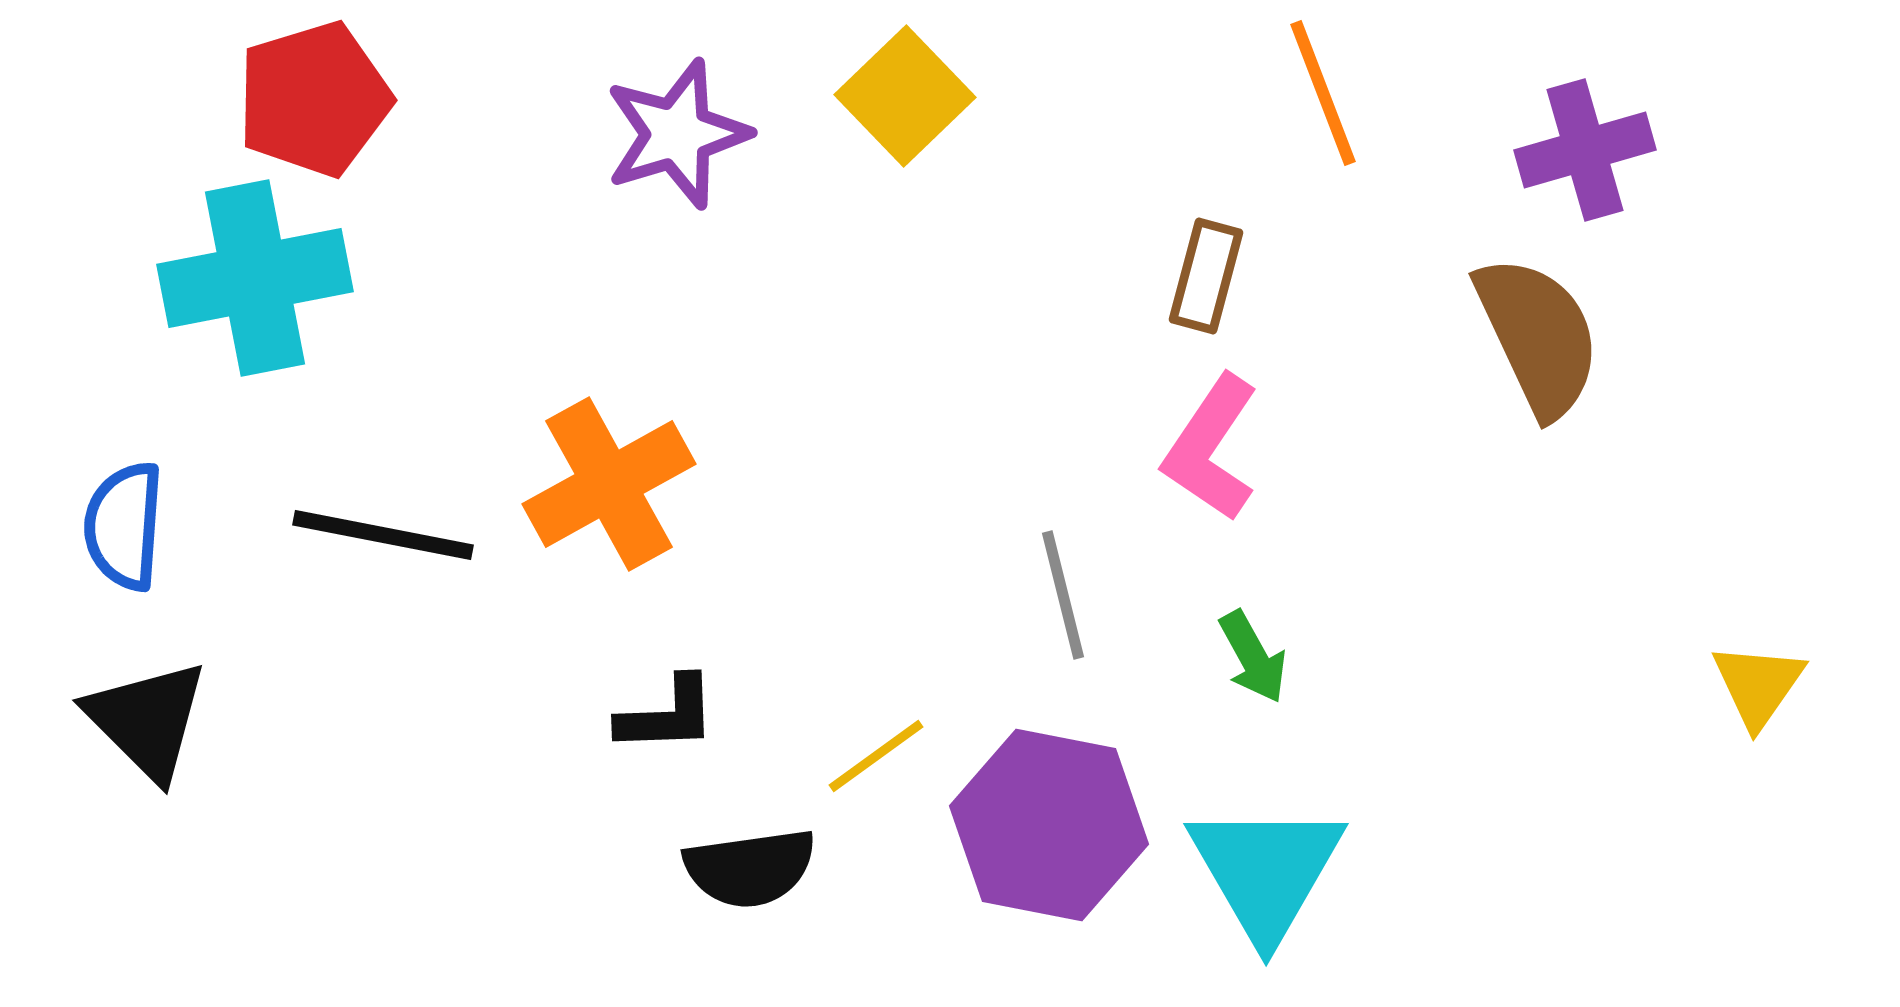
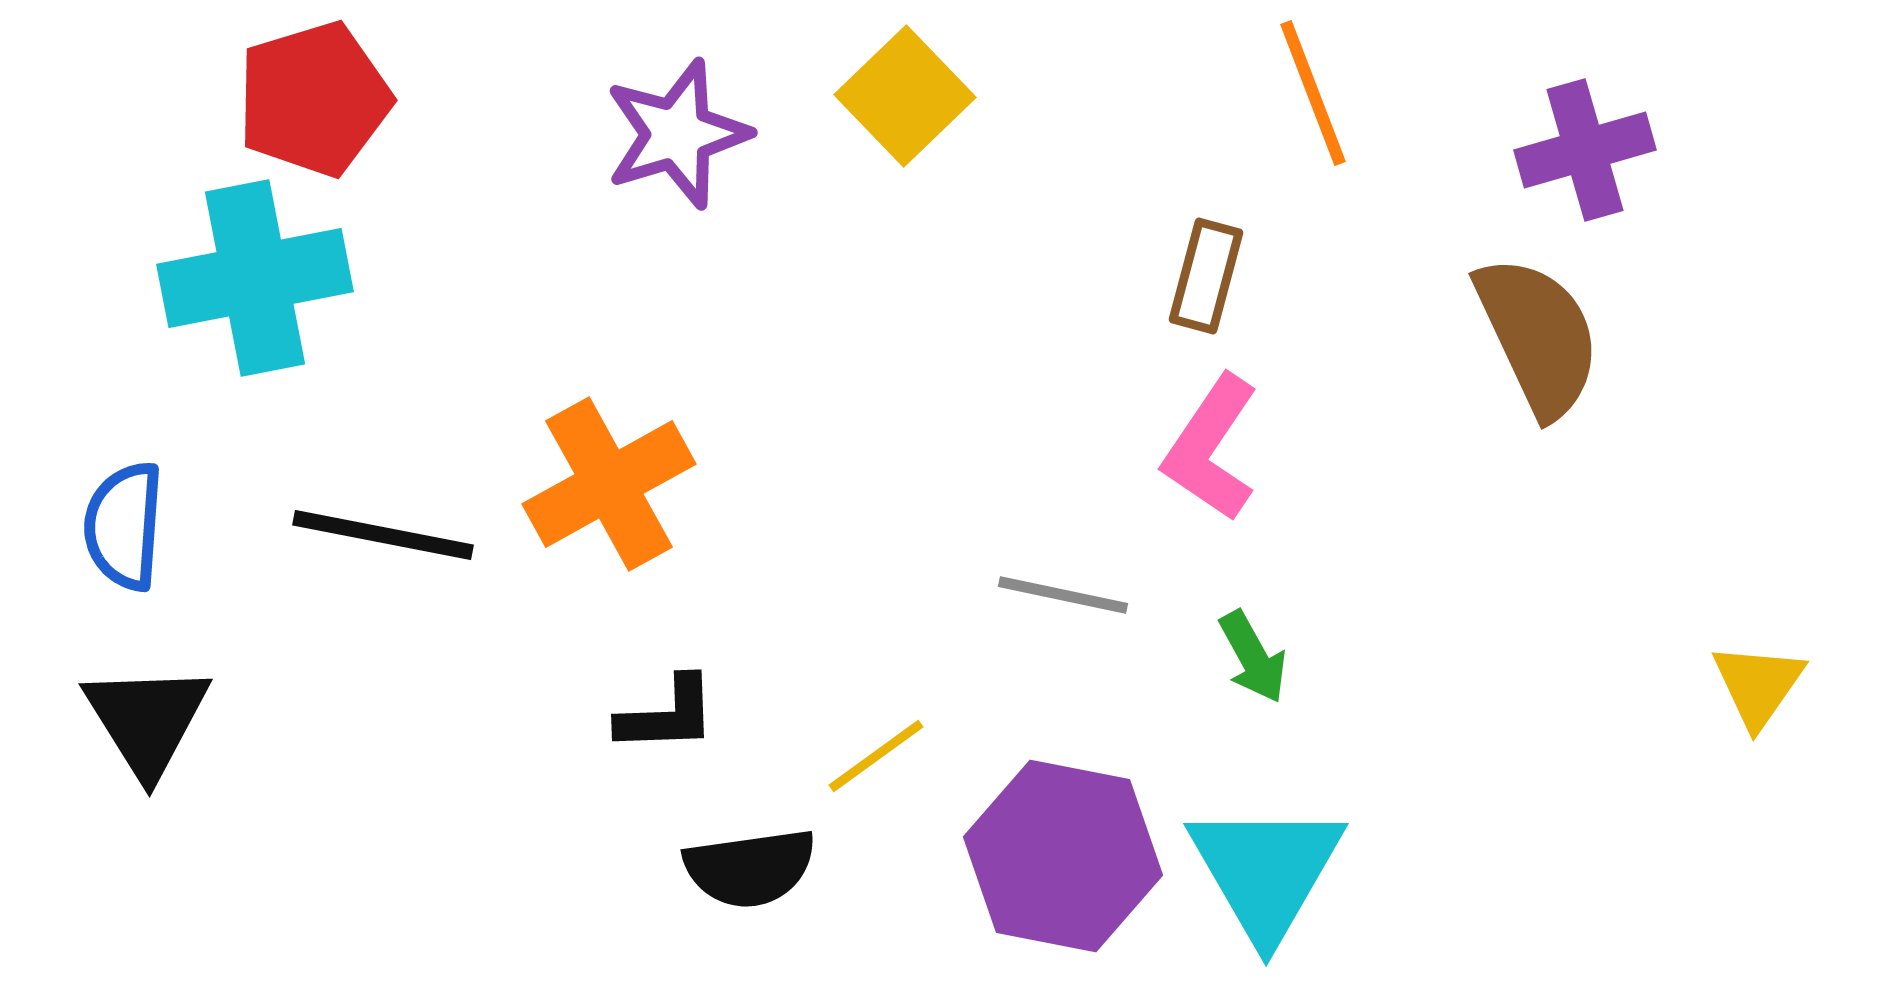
orange line: moved 10 px left
gray line: rotated 64 degrees counterclockwise
black triangle: rotated 13 degrees clockwise
purple hexagon: moved 14 px right, 31 px down
